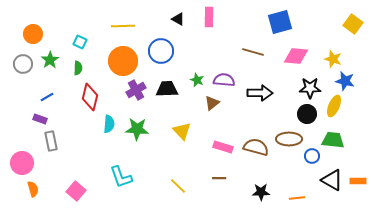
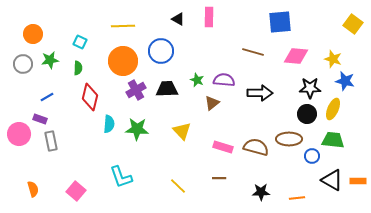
blue square at (280, 22): rotated 10 degrees clockwise
green star at (50, 60): rotated 24 degrees clockwise
yellow ellipse at (334, 106): moved 1 px left, 3 px down
pink circle at (22, 163): moved 3 px left, 29 px up
